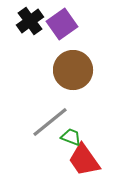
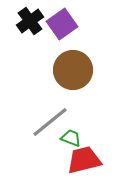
green trapezoid: moved 1 px down
red trapezoid: rotated 111 degrees clockwise
